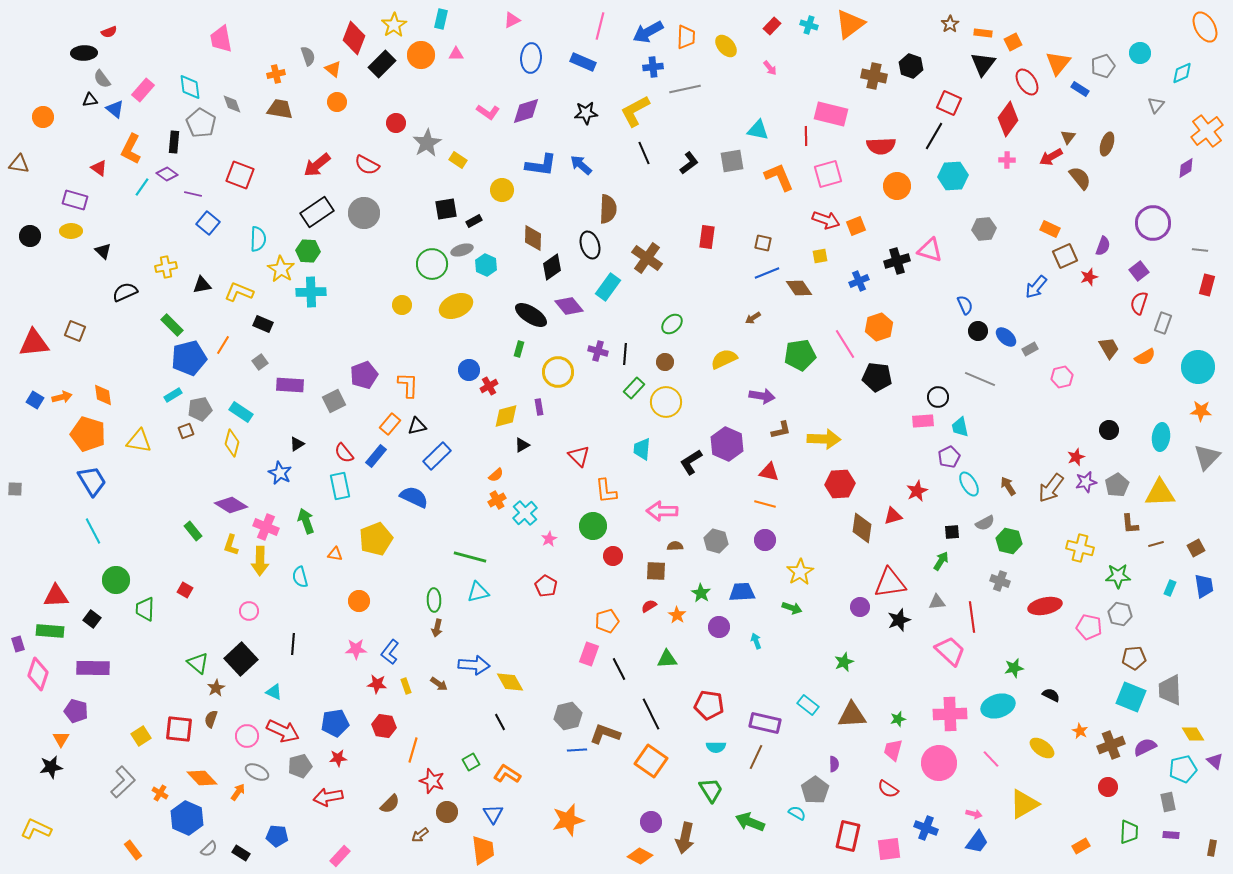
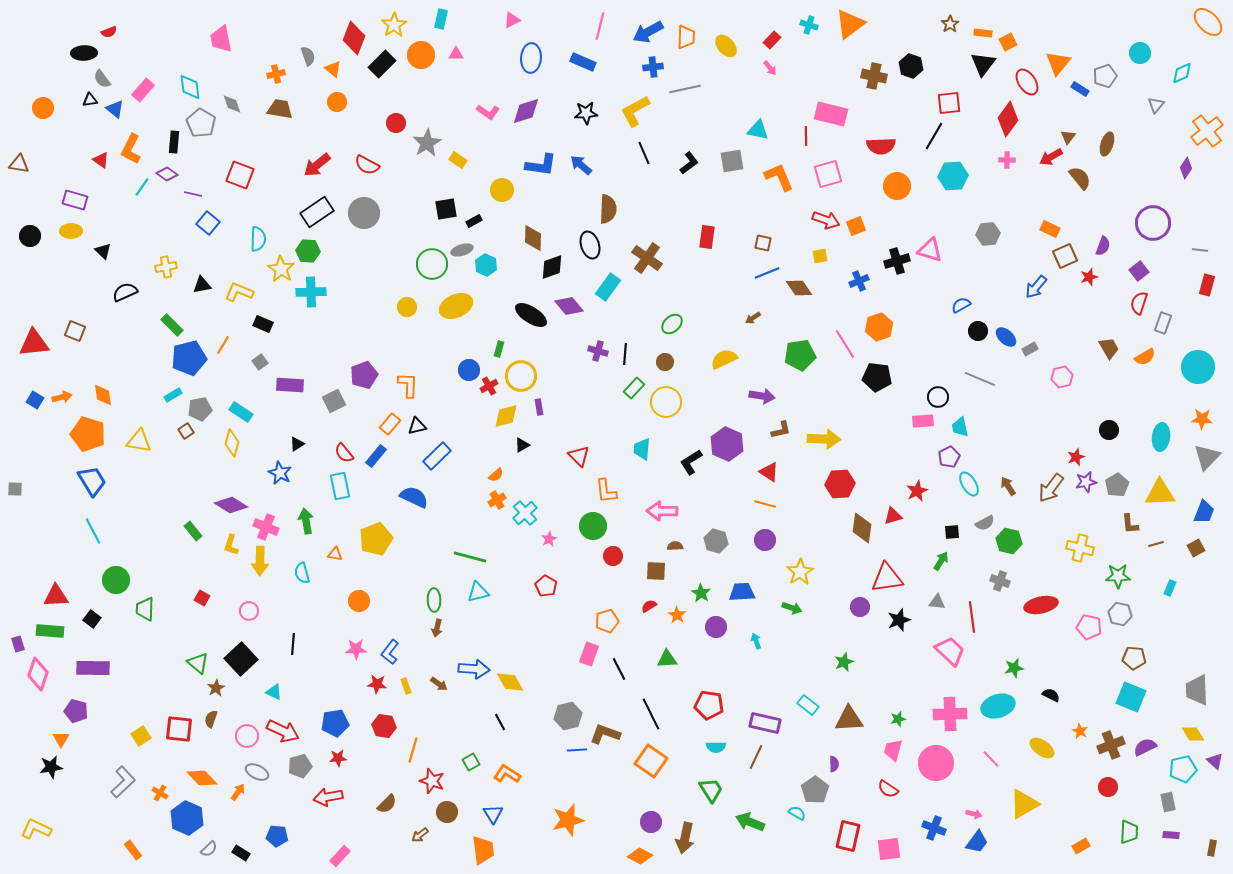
red rectangle at (772, 26): moved 14 px down
orange ellipse at (1205, 27): moved 3 px right, 5 px up; rotated 16 degrees counterclockwise
orange square at (1013, 42): moved 5 px left
gray pentagon at (1103, 66): moved 2 px right, 10 px down
red square at (949, 103): rotated 30 degrees counterclockwise
orange circle at (43, 117): moved 9 px up
red triangle at (99, 168): moved 2 px right, 8 px up
purple diamond at (1186, 168): rotated 25 degrees counterclockwise
gray hexagon at (984, 229): moved 4 px right, 5 px down
black diamond at (552, 267): rotated 16 degrees clockwise
yellow circle at (402, 305): moved 5 px right, 2 px down
blue semicircle at (965, 305): moved 4 px left; rotated 96 degrees counterclockwise
green rectangle at (519, 349): moved 20 px left
yellow circle at (558, 372): moved 37 px left, 4 px down
orange star at (1201, 411): moved 1 px right, 8 px down
brown square at (186, 431): rotated 14 degrees counterclockwise
red triangle at (769, 472): rotated 20 degrees clockwise
green arrow at (306, 521): rotated 10 degrees clockwise
cyan semicircle at (300, 577): moved 2 px right, 4 px up
red triangle at (890, 583): moved 3 px left, 5 px up
blue trapezoid at (1204, 586): moved 74 px up; rotated 30 degrees clockwise
red square at (185, 590): moved 17 px right, 8 px down
gray triangle at (937, 602): rotated 12 degrees clockwise
red ellipse at (1045, 606): moved 4 px left, 1 px up
purple circle at (719, 627): moved 3 px left
brown pentagon at (1134, 658): rotated 10 degrees clockwise
blue arrow at (474, 665): moved 4 px down
gray trapezoid at (1170, 690): moved 27 px right
brown triangle at (852, 715): moved 3 px left, 4 px down
pink circle at (939, 763): moved 3 px left
brown semicircle at (390, 804): moved 3 px left
blue cross at (926, 828): moved 8 px right
